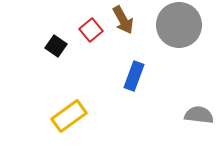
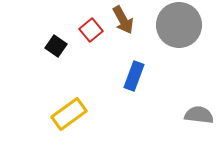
yellow rectangle: moved 2 px up
